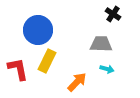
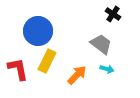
blue circle: moved 1 px down
gray trapezoid: rotated 35 degrees clockwise
orange arrow: moved 7 px up
